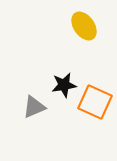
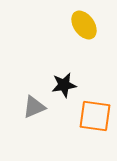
yellow ellipse: moved 1 px up
orange square: moved 14 px down; rotated 16 degrees counterclockwise
